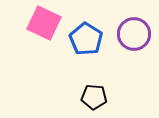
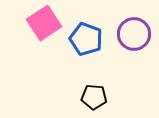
pink square: rotated 32 degrees clockwise
blue pentagon: rotated 12 degrees counterclockwise
